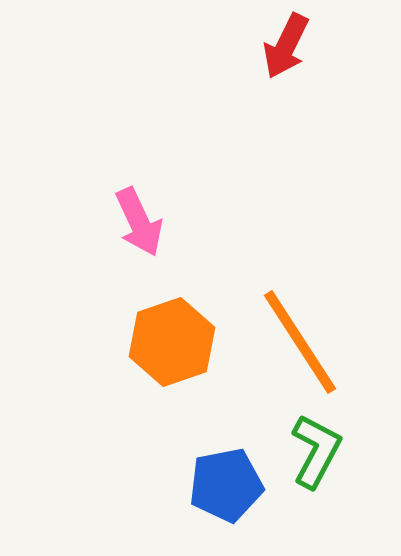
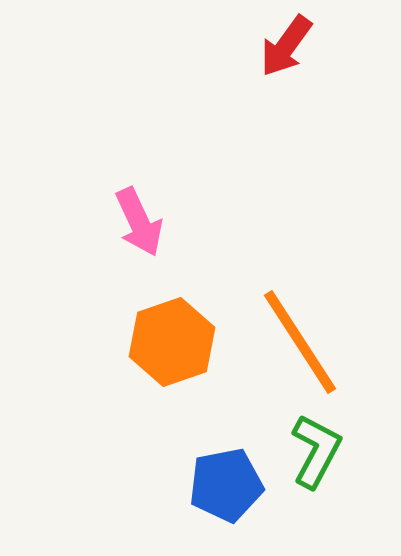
red arrow: rotated 10 degrees clockwise
